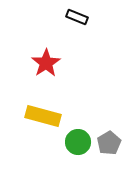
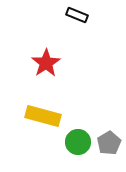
black rectangle: moved 2 px up
